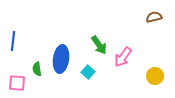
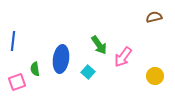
green semicircle: moved 2 px left
pink square: moved 1 px up; rotated 24 degrees counterclockwise
